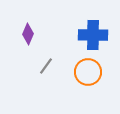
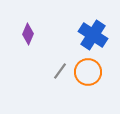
blue cross: rotated 32 degrees clockwise
gray line: moved 14 px right, 5 px down
